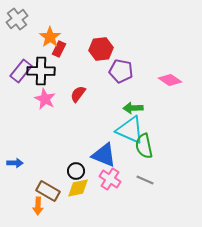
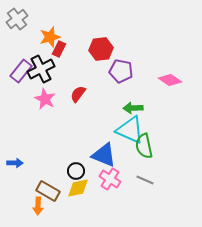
orange star: rotated 20 degrees clockwise
black cross: moved 2 px up; rotated 28 degrees counterclockwise
